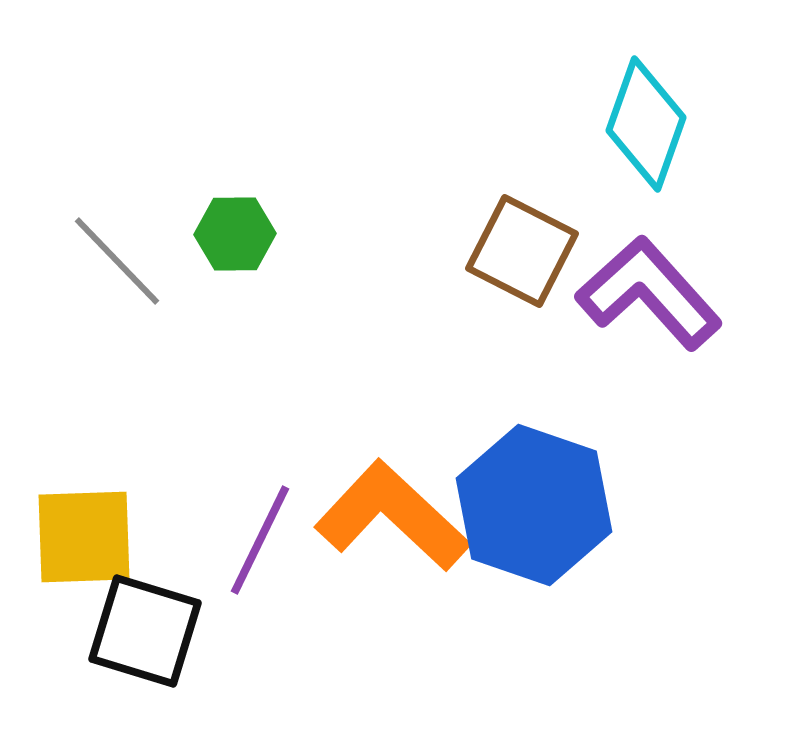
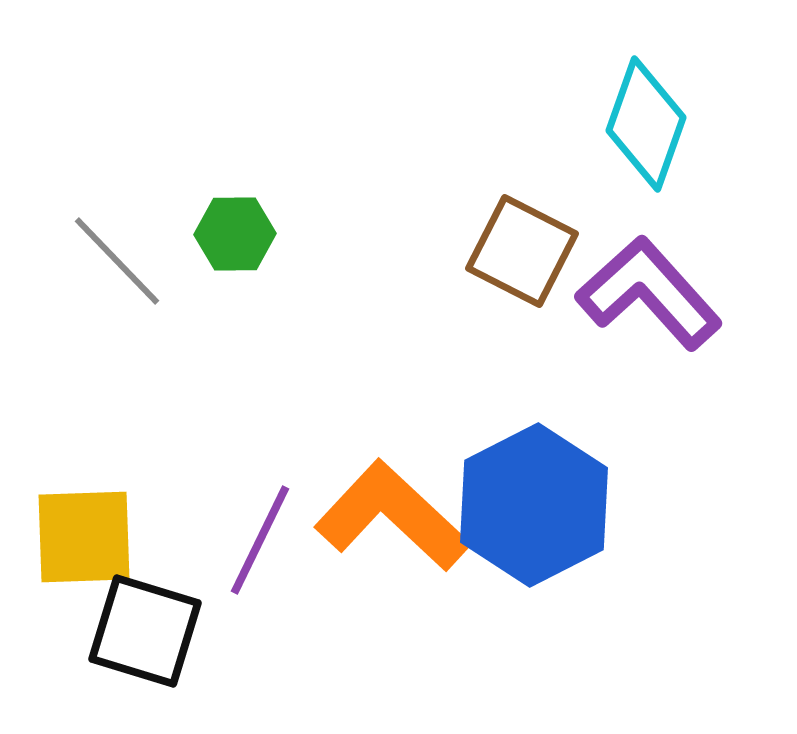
blue hexagon: rotated 14 degrees clockwise
